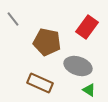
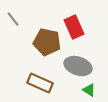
red rectangle: moved 13 px left; rotated 60 degrees counterclockwise
